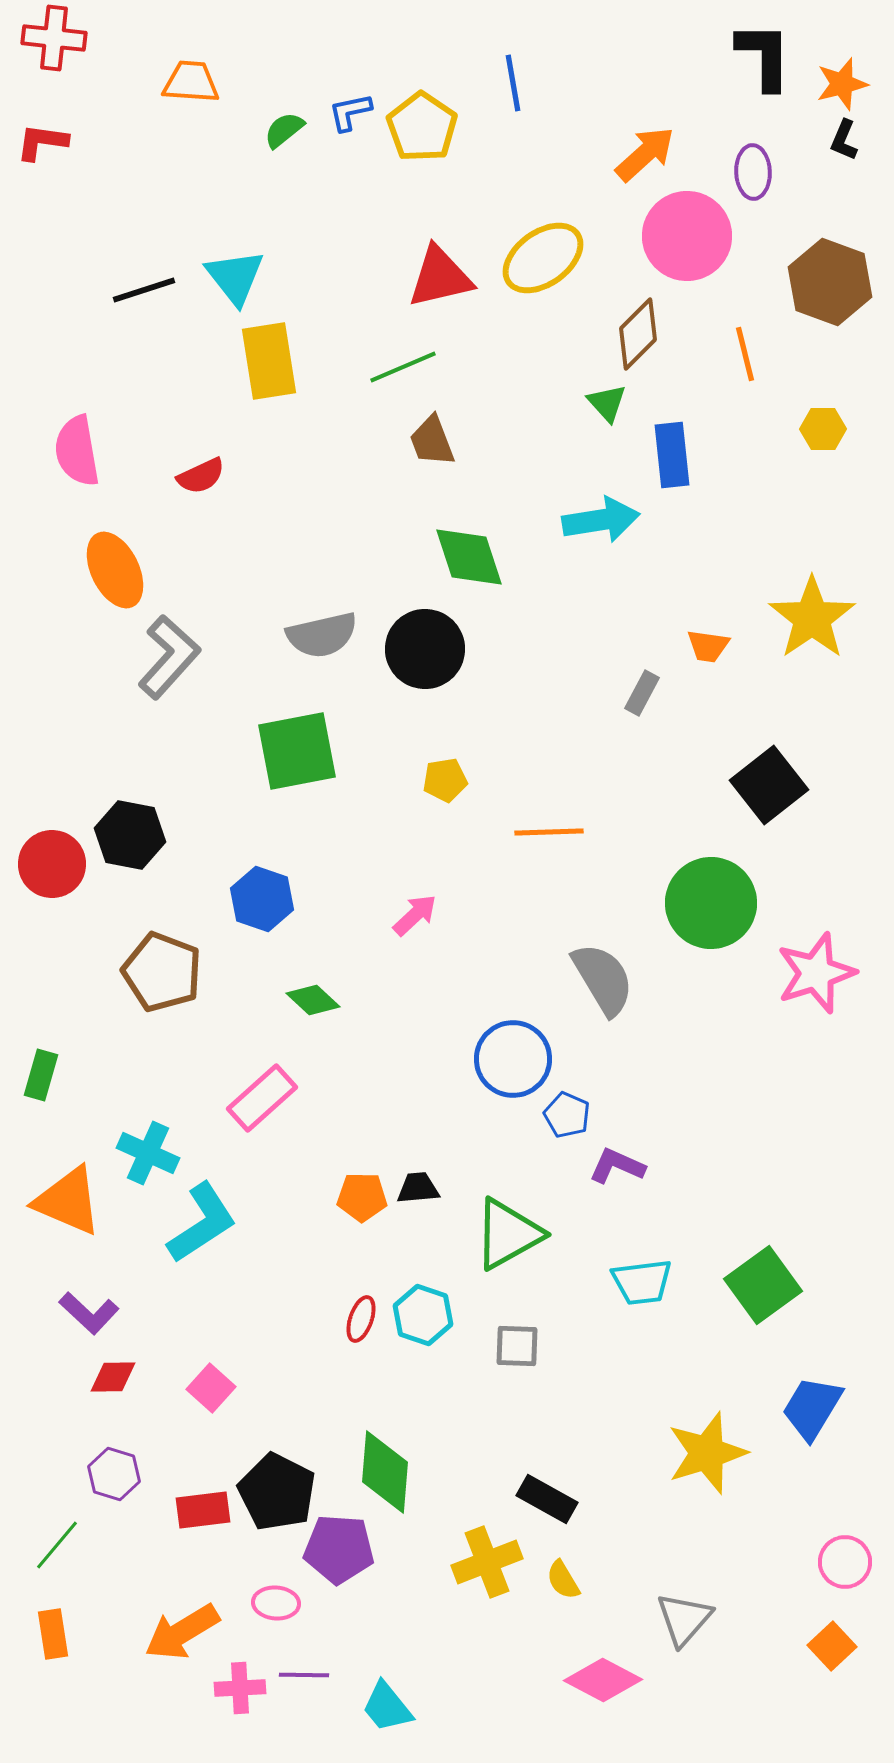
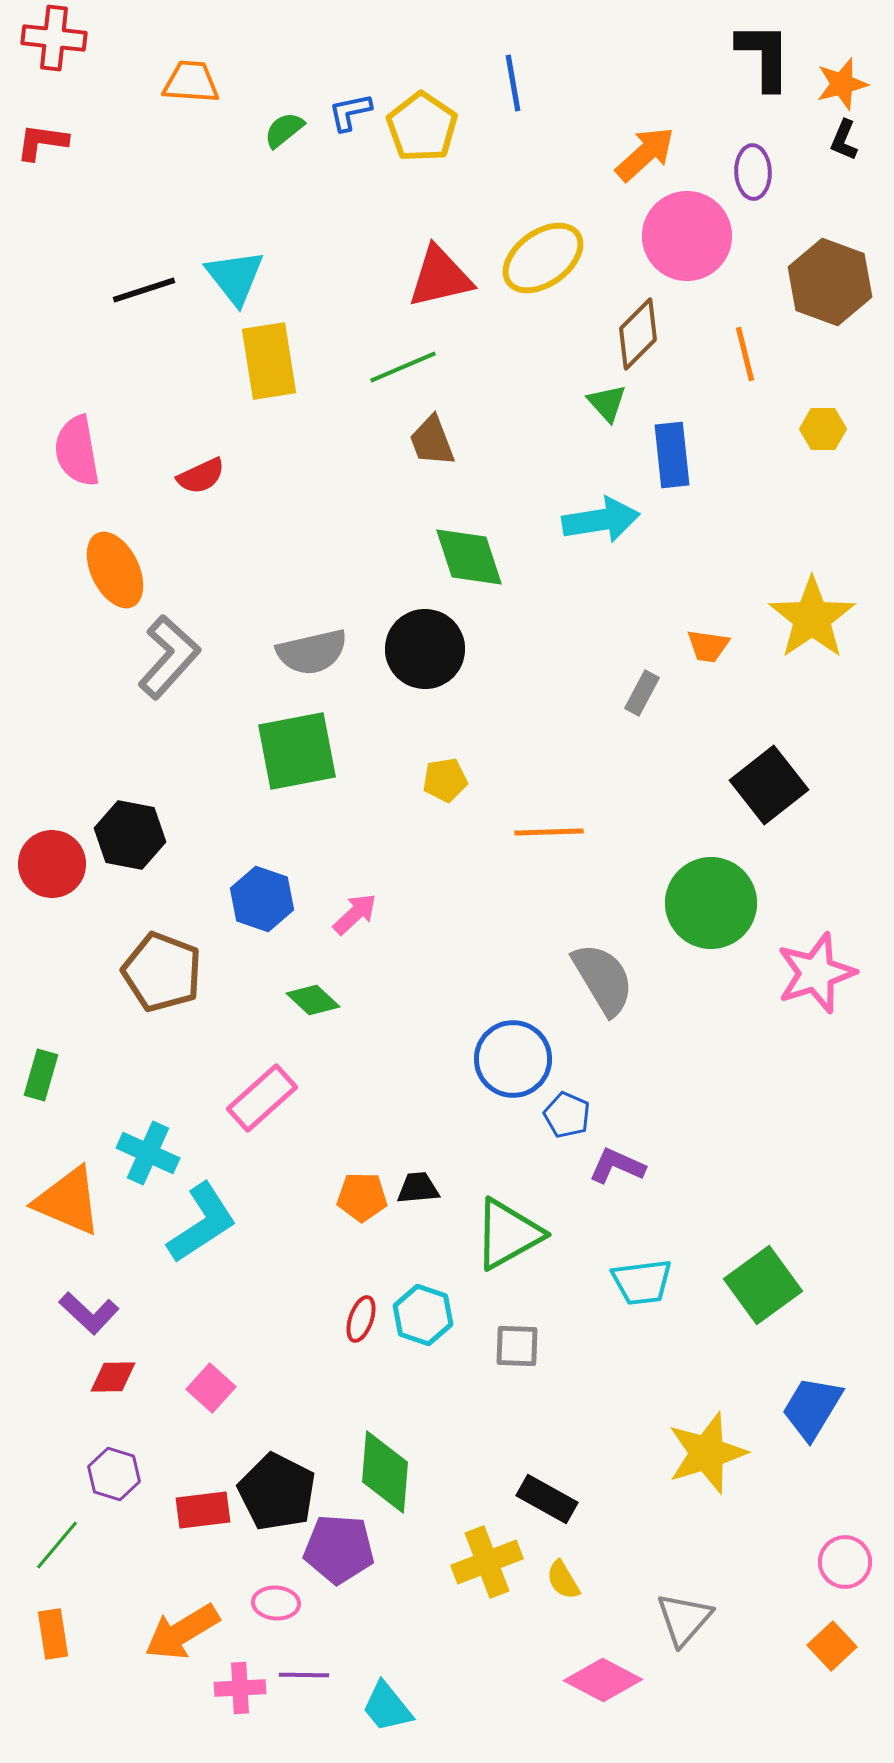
gray semicircle at (322, 635): moved 10 px left, 17 px down
pink arrow at (415, 915): moved 60 px left, 1 px up
